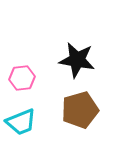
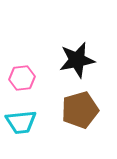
black star: rotated 21 degrees counterclockwise
cyan trapezoid: rotated 16 degrees clockwise
